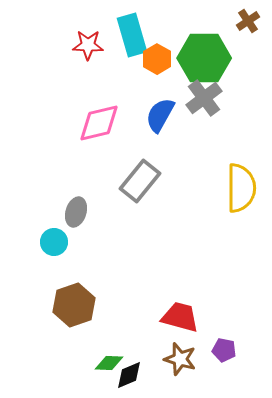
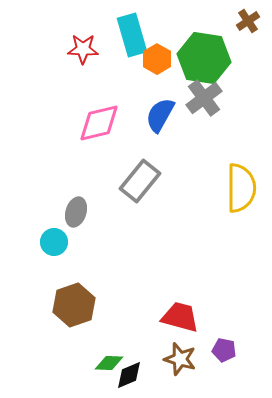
red star: moved 5 px left, 4 px down
green hexagon: rotated 9 degrees clockwise
